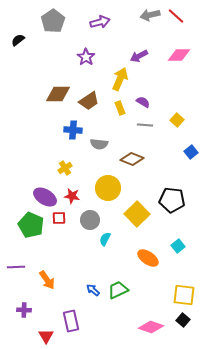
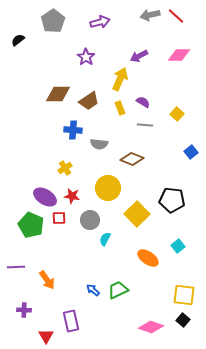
yellow square at (177, 120): moved 6 px up
